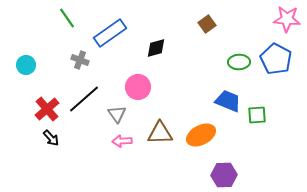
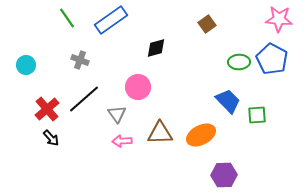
pink star: moved 8 px left
blue rectangle: moved 1 px right, 13 px up
blue pentagon: moved 4 px left
blue trapezoid: rotated 24 degrees clockwise
